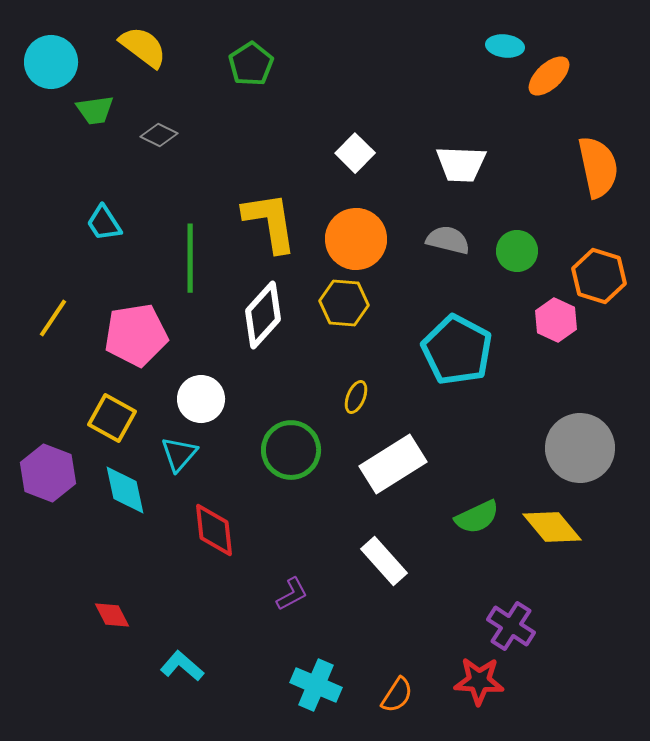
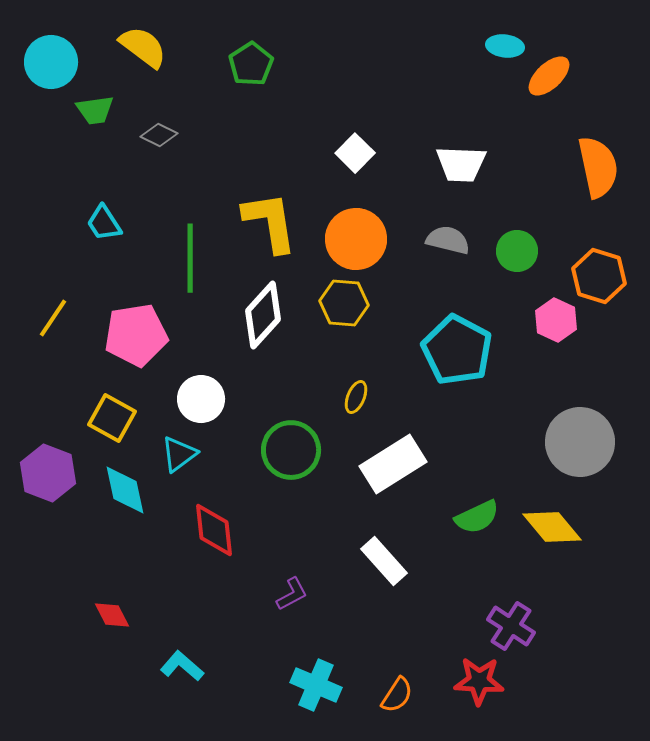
gray circle at (580, 448): moved 6 px up
cyan triangle at (179, 454): rotated 12 degrees clockwise
